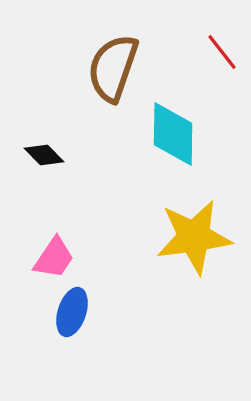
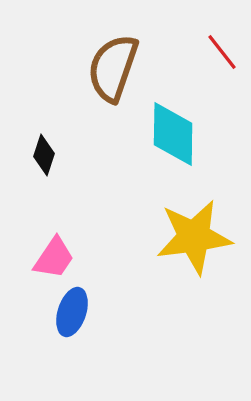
black diamond: rotated 63 degrees clockwise
